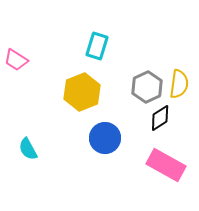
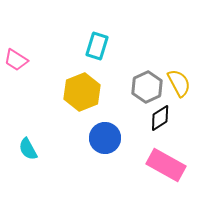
yellow semicircle: moved 1 px up; rotated 36 degrees counterclockwise
